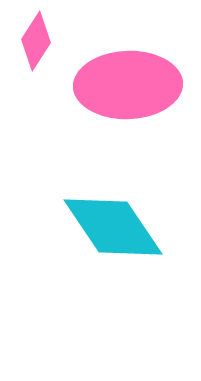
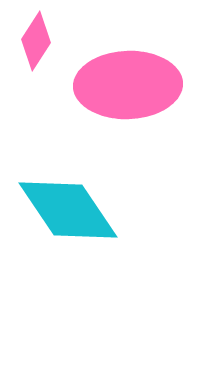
cyan diamond: moved 45 px left, 17 px up
